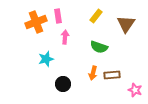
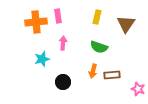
yellow rectangle: moved 1 px right, 1 px down; rotated 24 degrees counterclockwise
orange cross: rotated 15 degrees clockwise
pink arrow: moved 2 px left, 6 px down
cyan star: moved 4 px left
orange arrow: moved 2 px up
black circle: moved 2 px up
pink star: moved 3 px right, 1 px up
